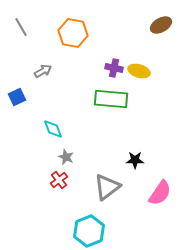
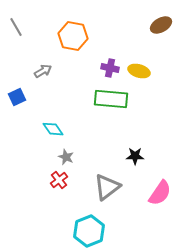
gray line: moved 5 px left
orange hexagon: moved 3 px down
purple cross: moved 4 px left
cyan diamond: rotated 15 degrees counterclockwise
black star: moved 4 px up
